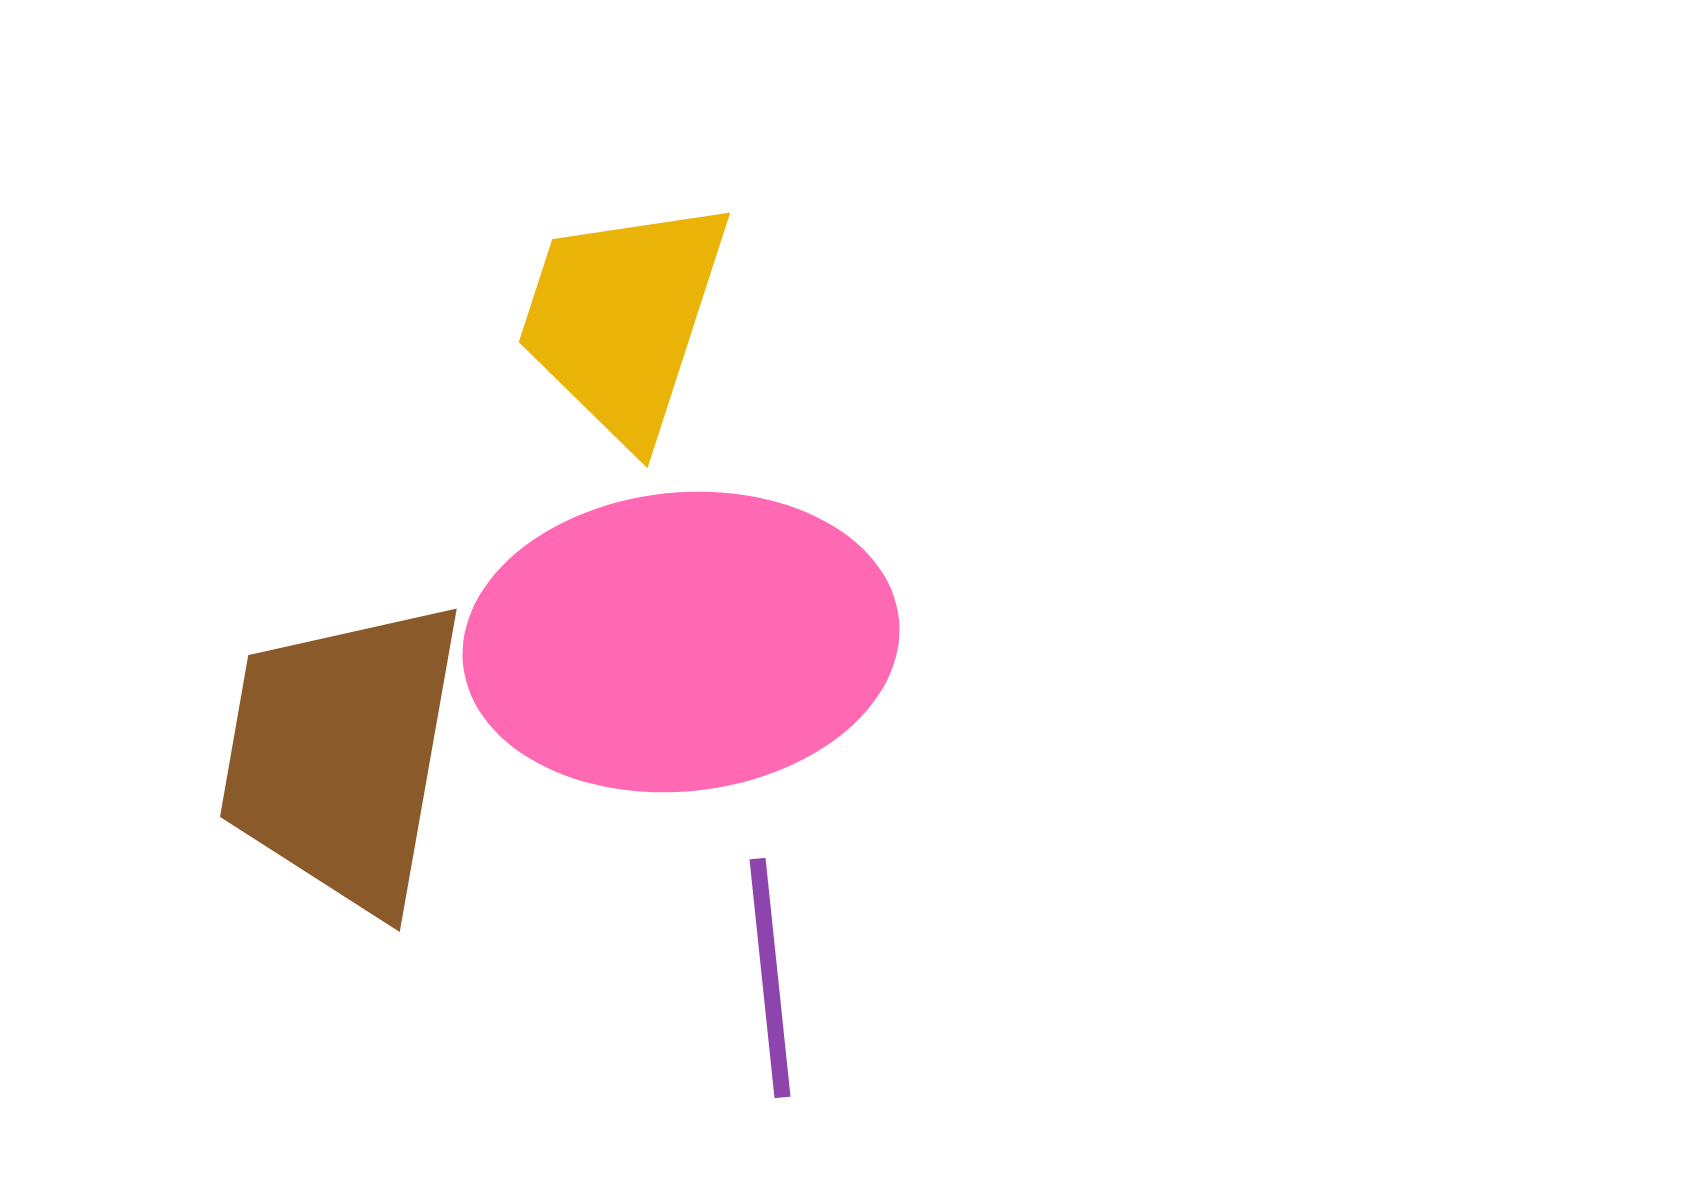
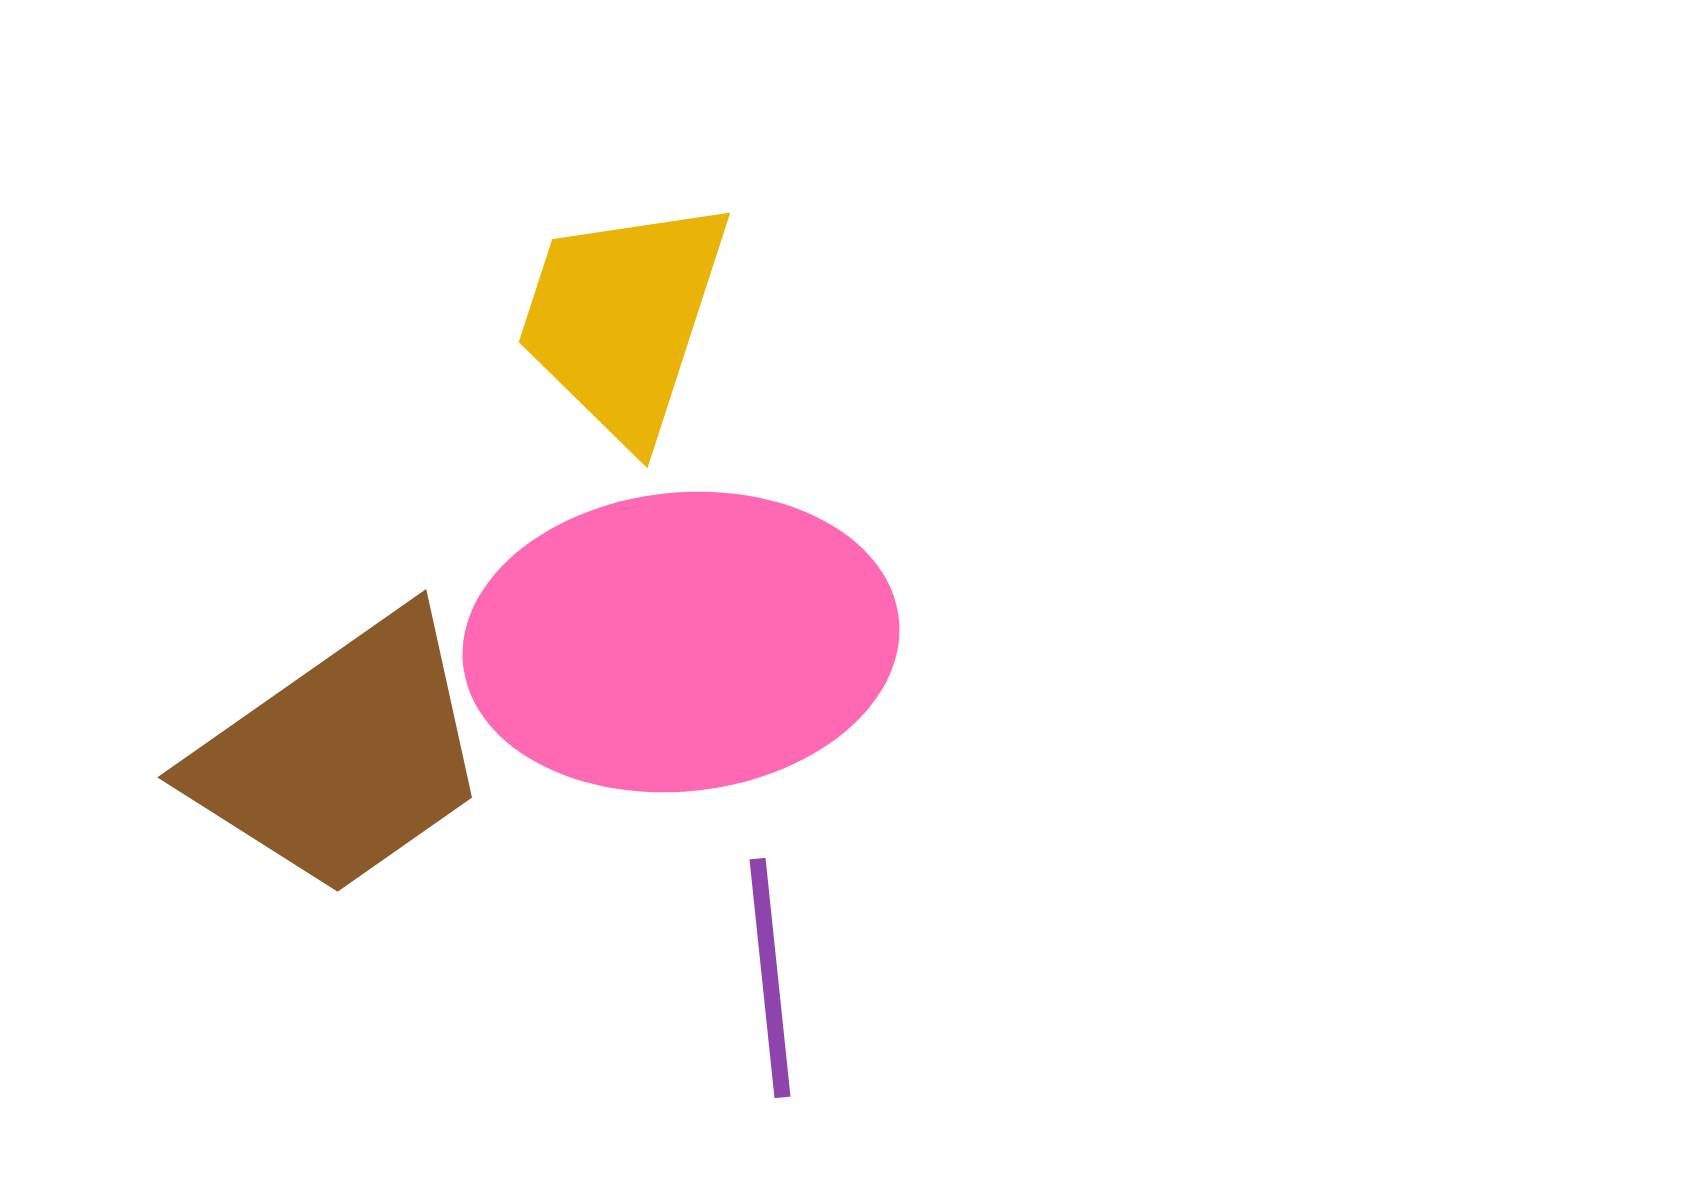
brown trapezoid: rotated 135 degrees counterclockwise
